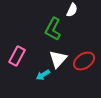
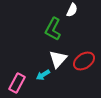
pink rectangle: moved 27 px down
